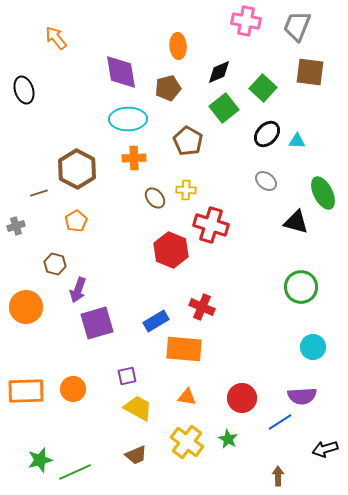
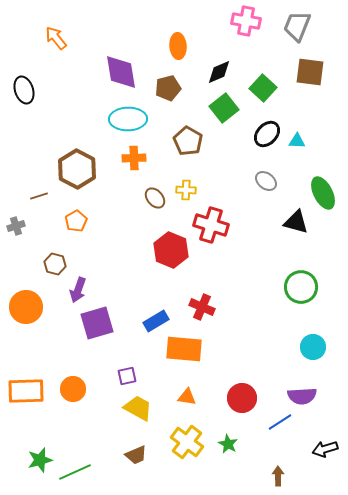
brown line at (39, 193): moved 3 px down
green star at (228, 439): moved 5 px down
